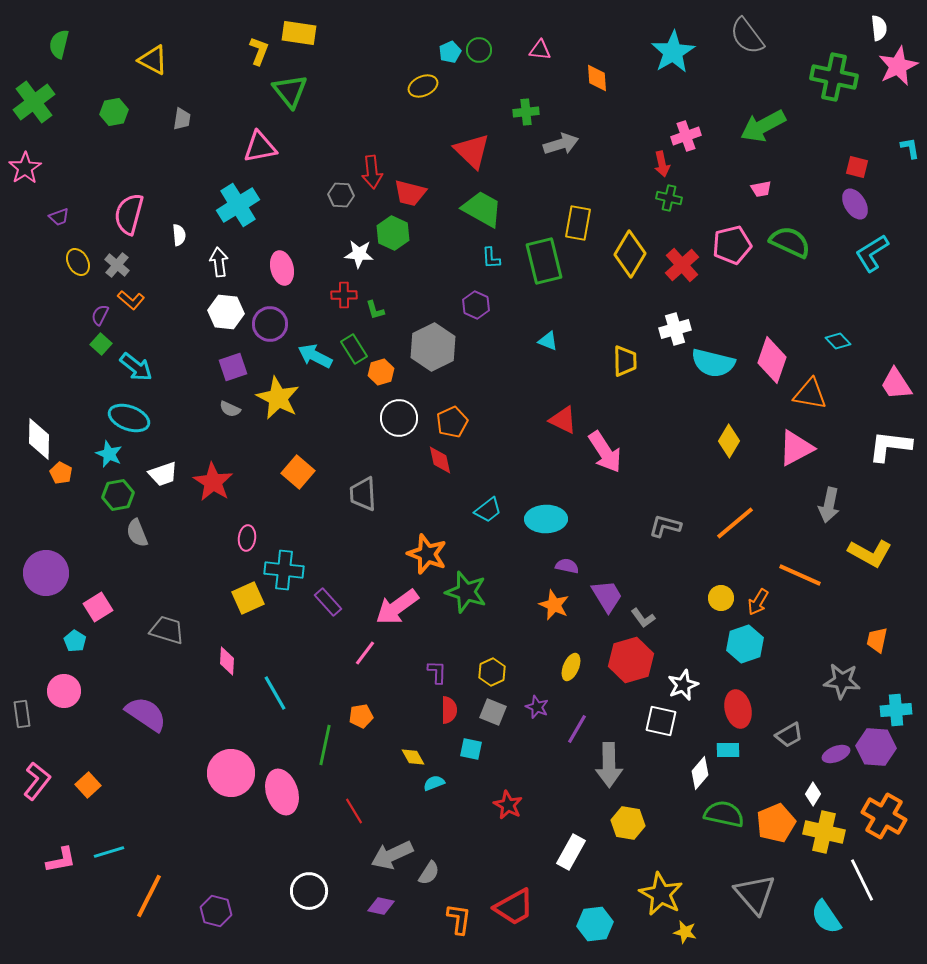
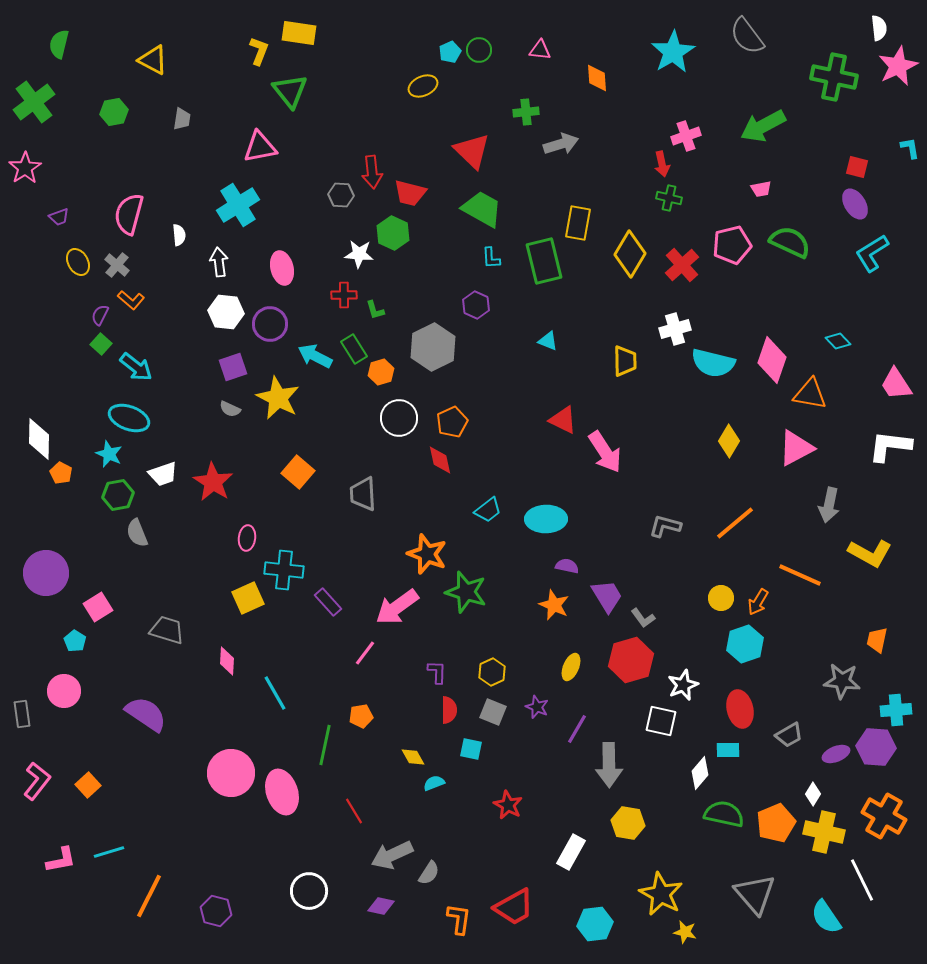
red ellipse at (738, 709): moved 2 px right
